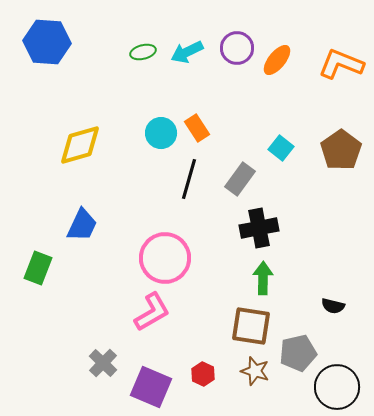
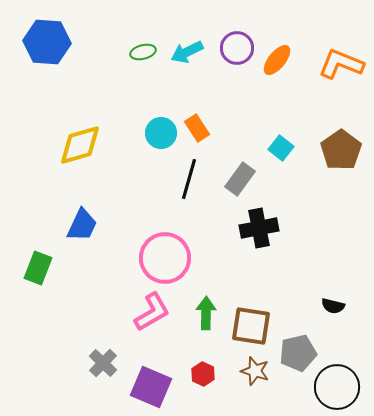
green arrow: moved 57 px left, 35 px down
